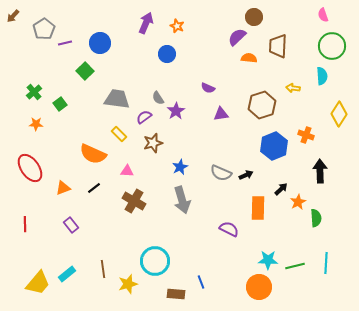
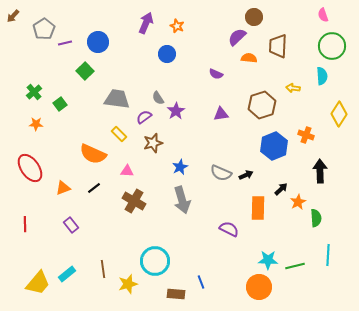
blue circle at (100, 43): moved 2 px left, 1 px up
purple semicircle at (208, 88): moved 8 px right, 14 px up
cyan line at (326, 263): moved 2 px right, 8 px up
